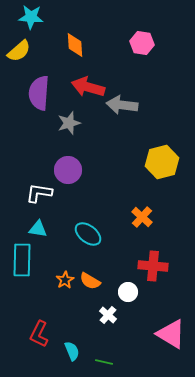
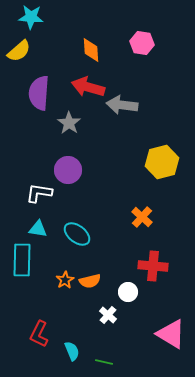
orange diamond: moved 16 px right, 5 px down
gray star: rotated 20 degrees counterclockwise
cyan ellipse: moved 11 px left
orange semicircle: rotated 45 degrees counterclockwise
